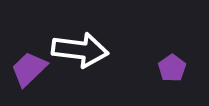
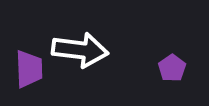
purple trapezoid: rotated 132 degrees clockwise
